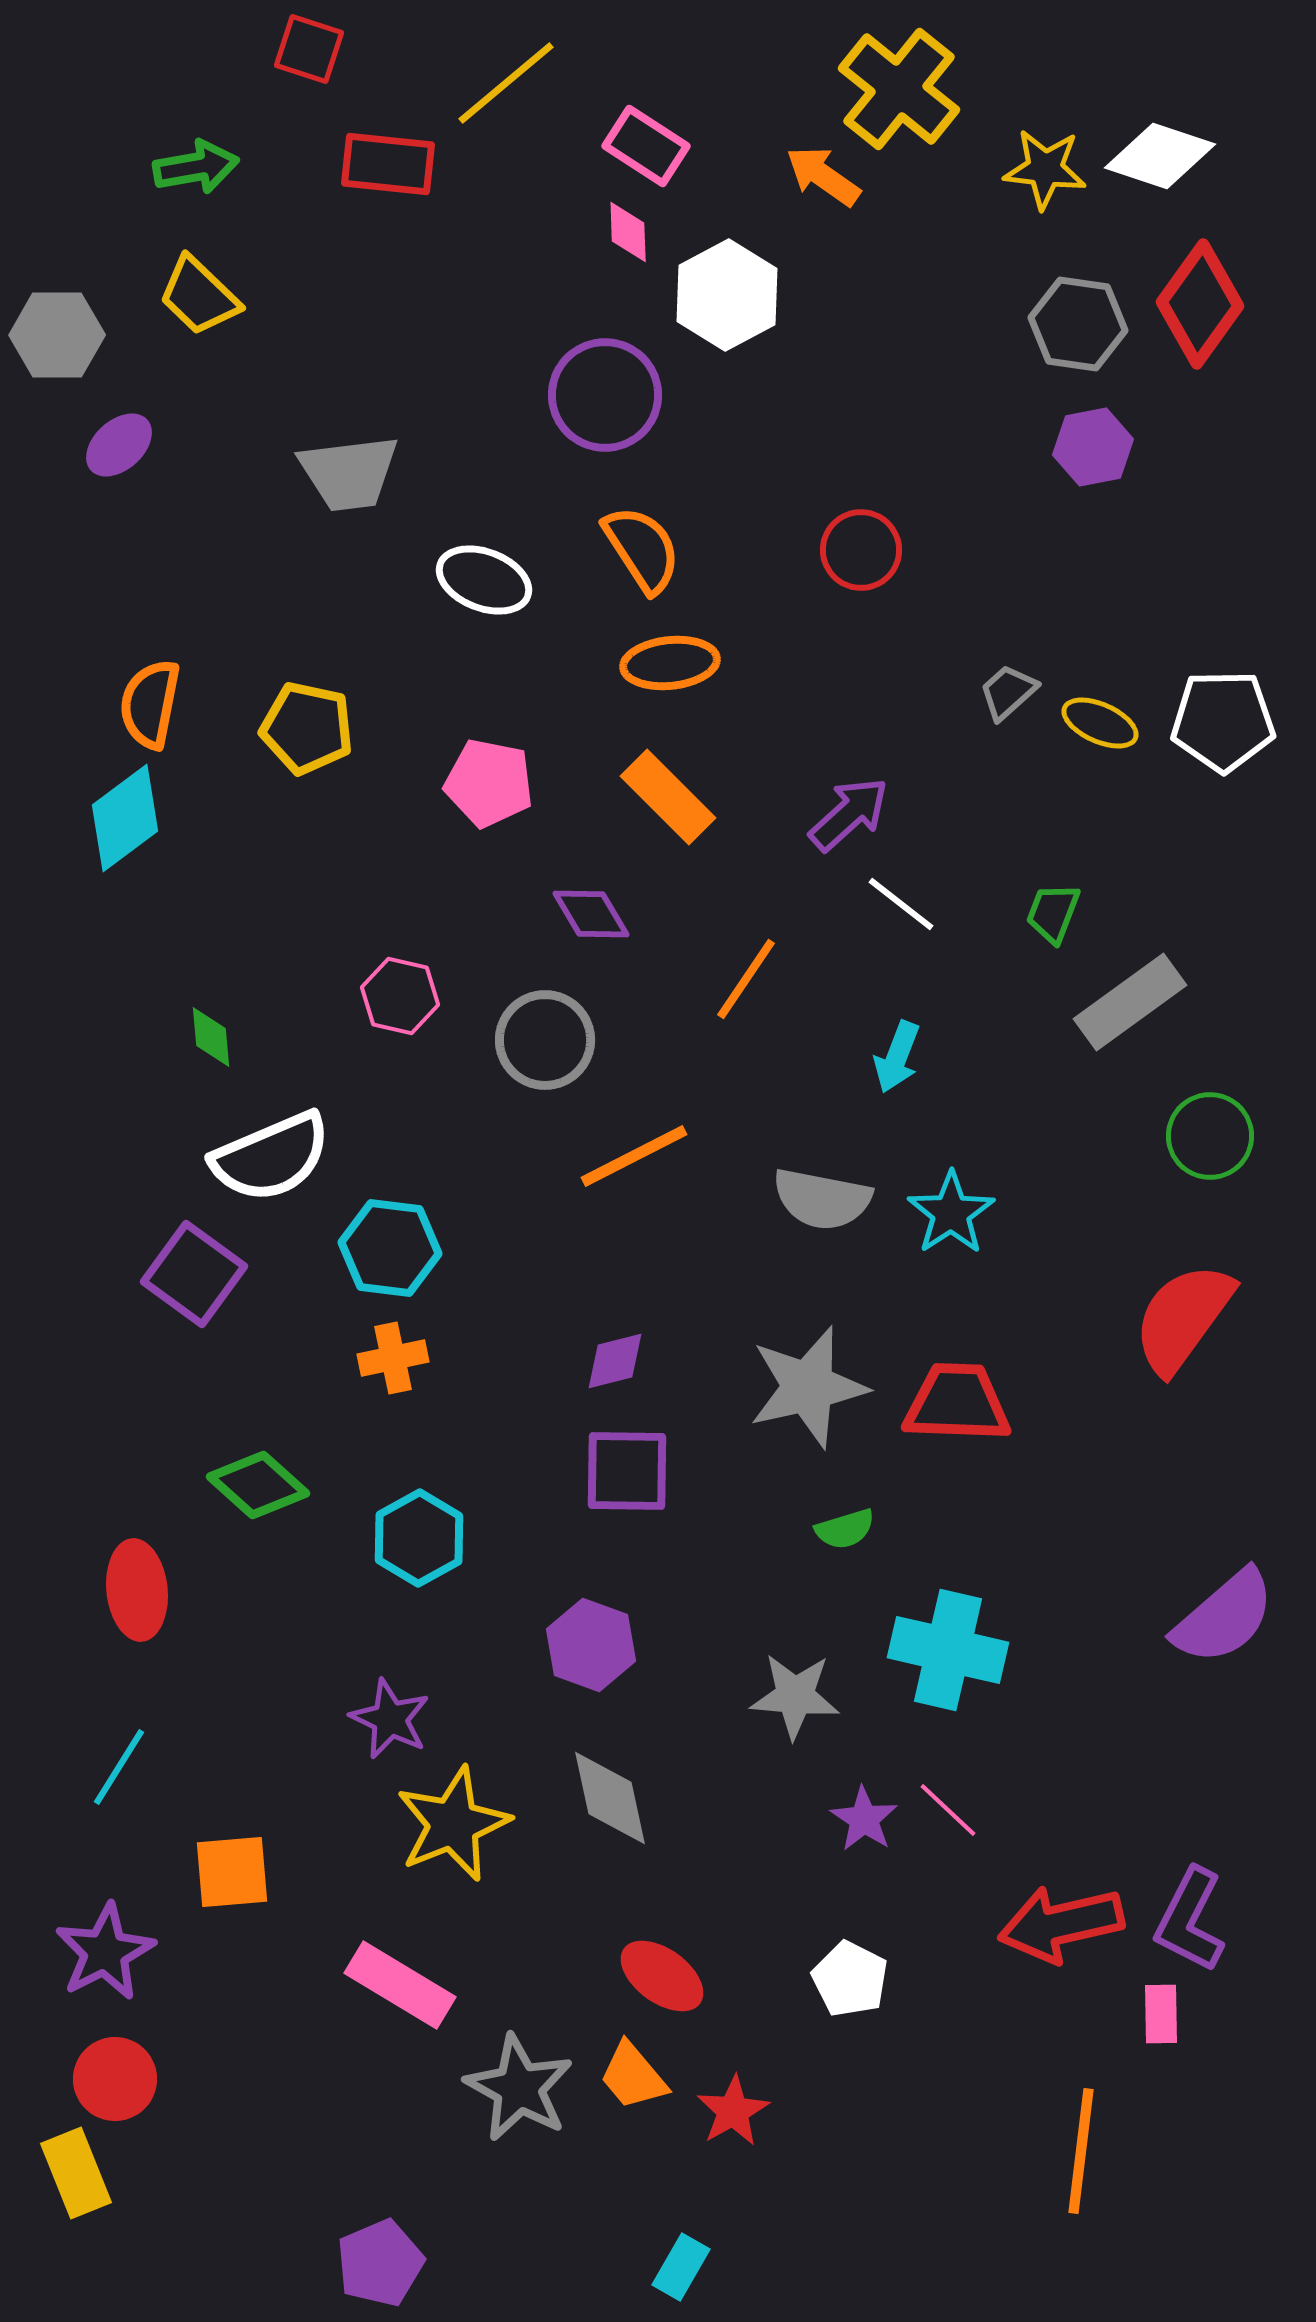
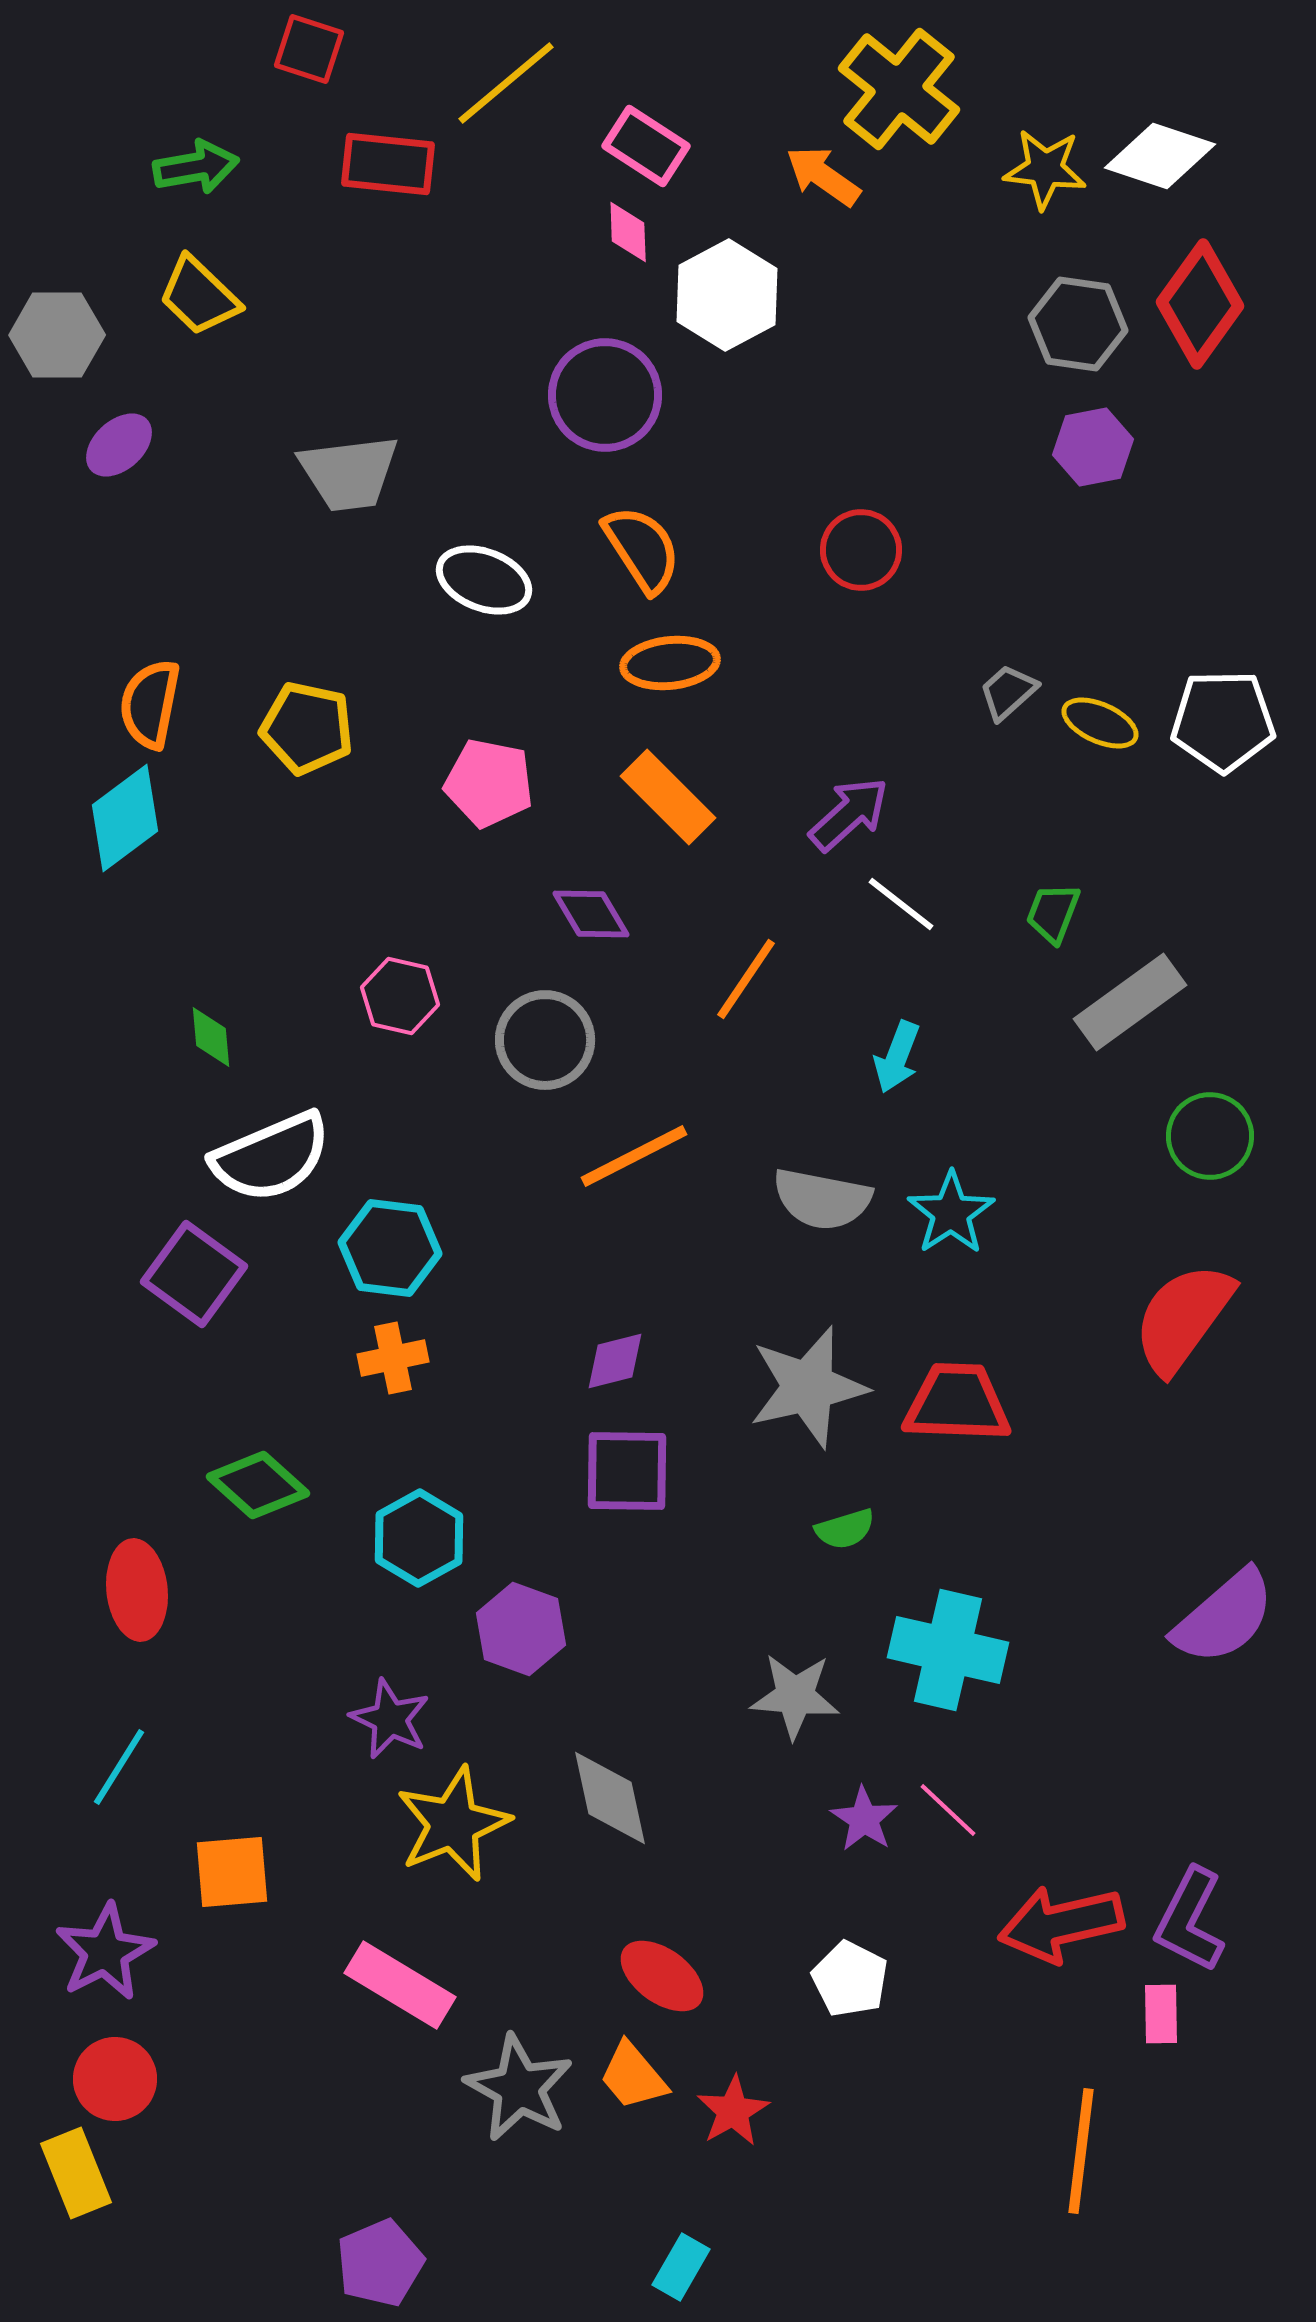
purple hexagon at (591, 1645): moved 70 px left, 16 px up
